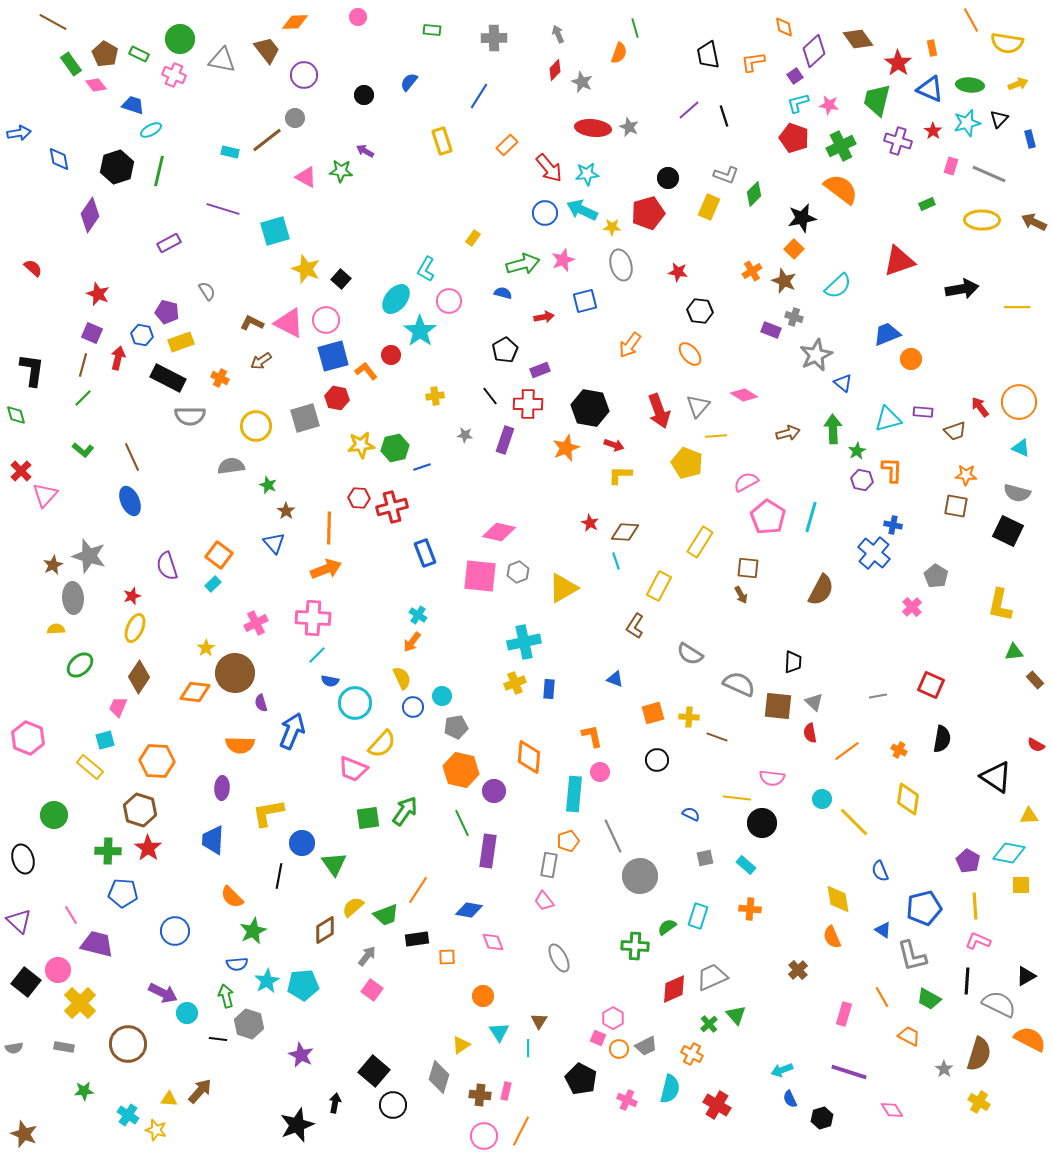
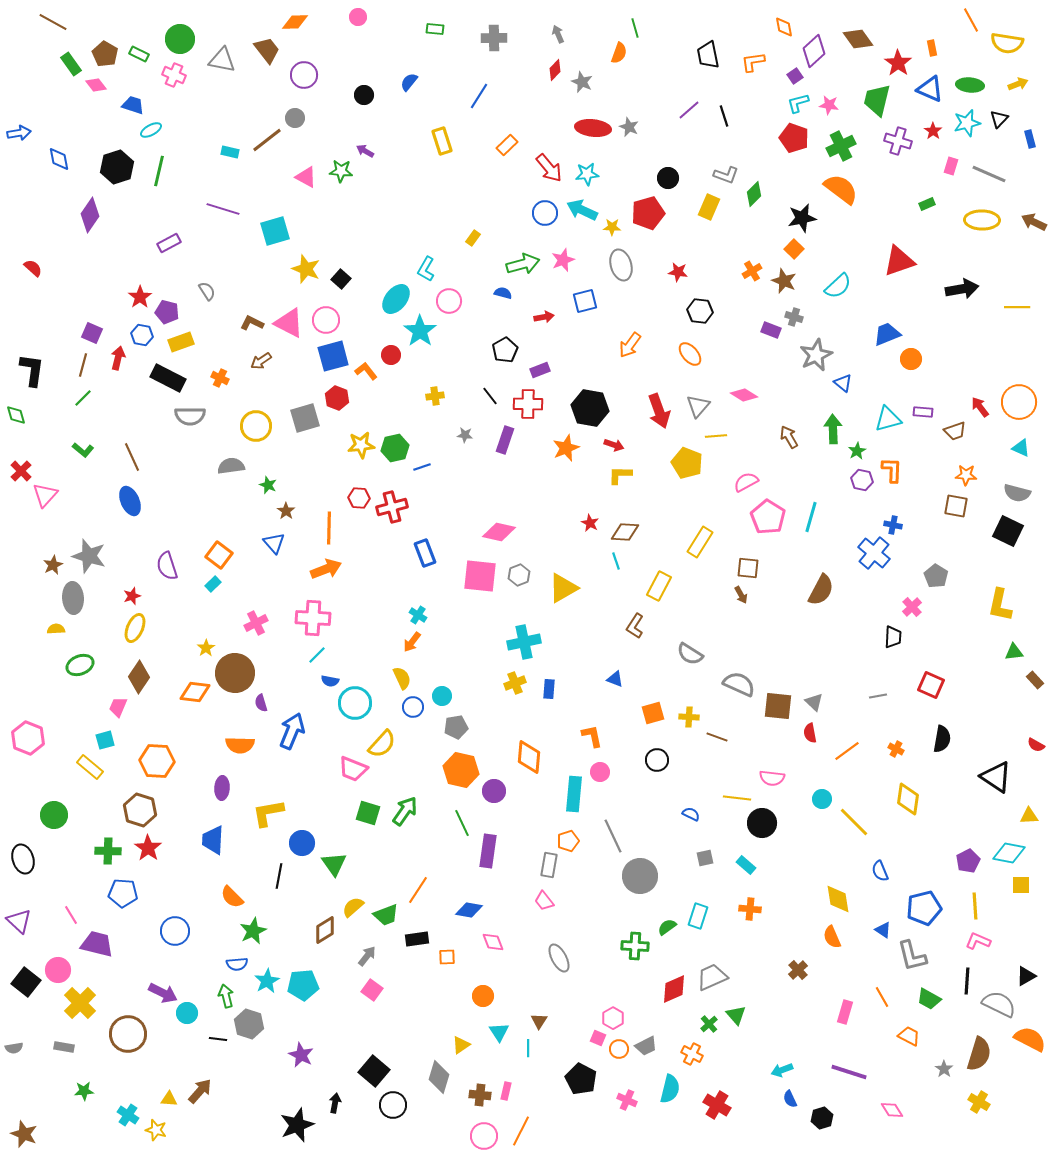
green rectangle at (432, 30): moved 3 px right, 1 px up
red star at (98, 294): moved 42 px right, 3 px down; rotated 15 degrees clockwise
red hexagon at (337, 398): rotated 10 degrees clockwise
brown arrow at (788, 433): moved 1 px right, 4 px down; rotated 105 degrees counterclockwise
gray hexagon at (518, 572): moved 1 px right, 3 px down
black trapezoid at (793, 662): moved 100 px right, 25 px up
green ellipse at (80, 665): rotated 20 degrees clockwise
orange cross at (899, 750): moved 3 px left, 1 px up
green square at (368, 818): moved 5 px up; rotated 25 degrees clockwise
purple pentagon at (968, 861): rotated 15 degrees clockwise
pink rectangle at (844, 1014): moved 1 px right, 2 px up
brown circle at (128, 1044): moved 10 px up
